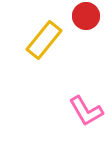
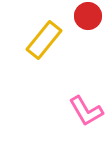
red circle: moved 2 px right
